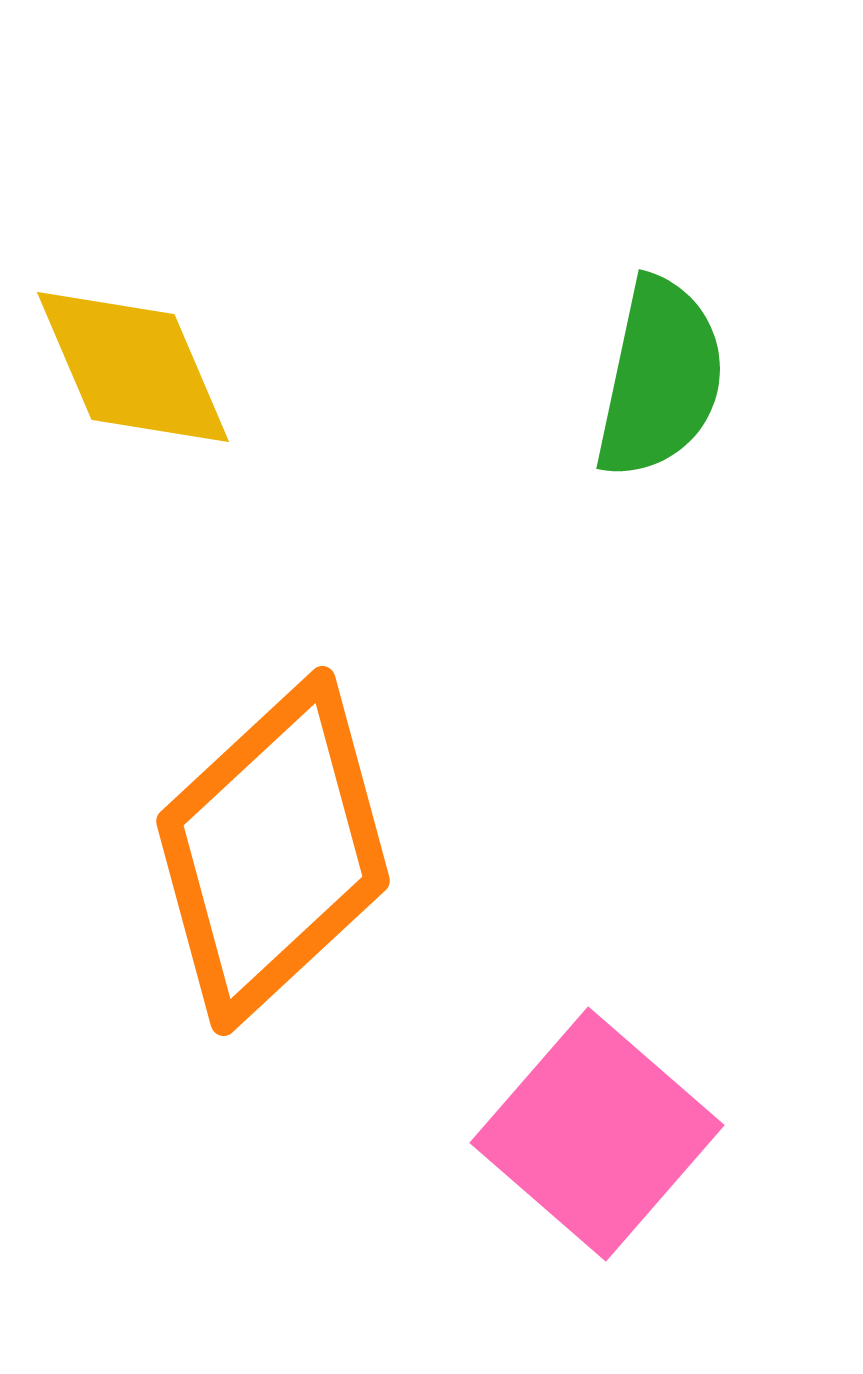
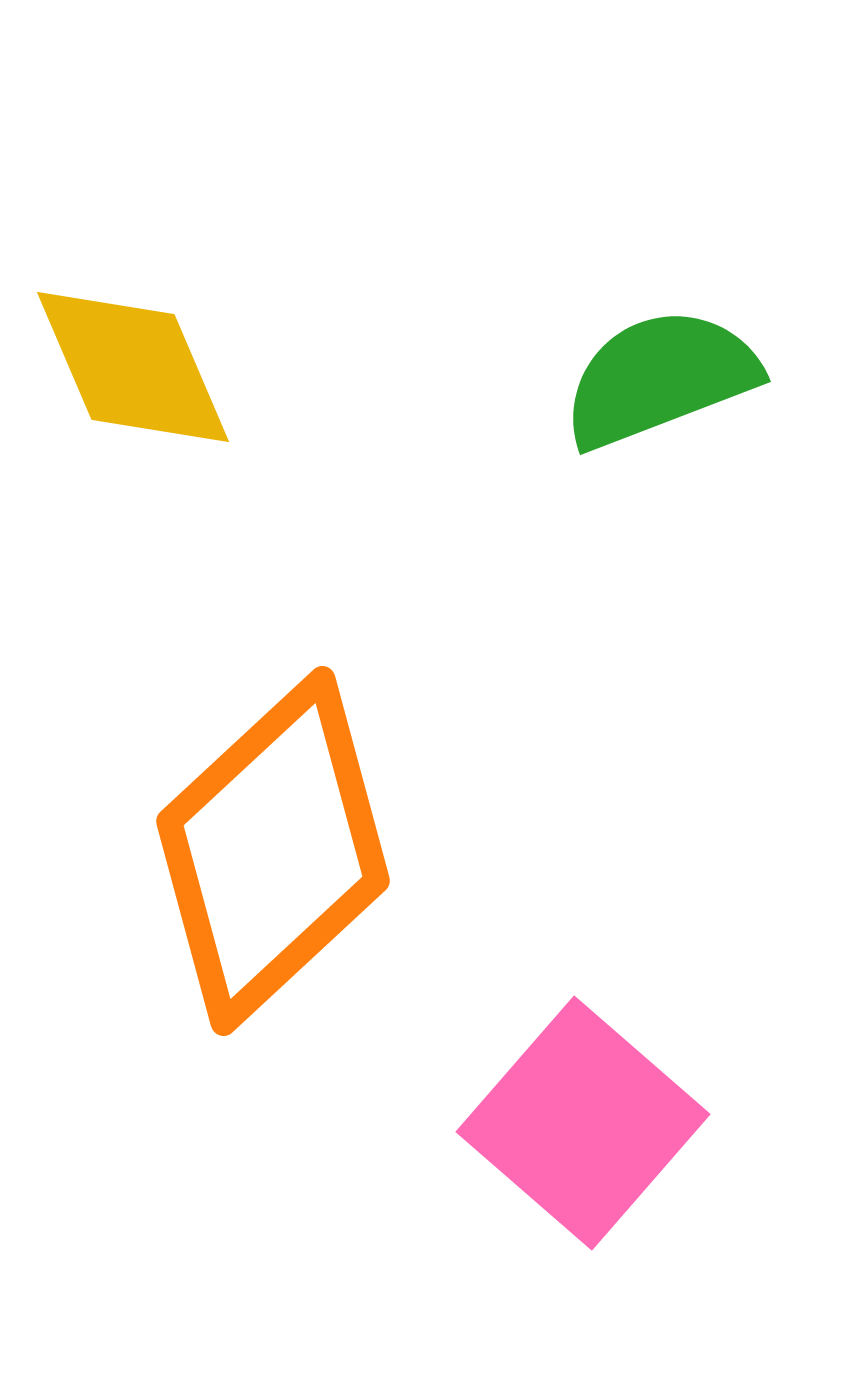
green semicircle: rotated 123 degrees counterclockwise
pink square: moved 14 px left, 11 px up
